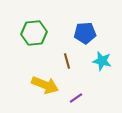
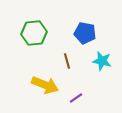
blue pentagon: rotated 15 degrees clockwise
